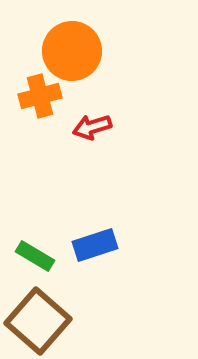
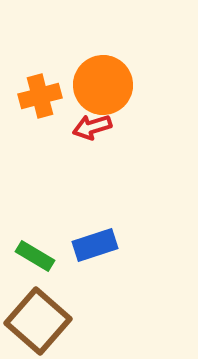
orange circle: moved 31 px right, 34 px down
